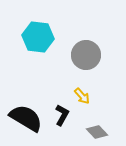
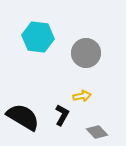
gray circle: moved 2 px up
yellow arrow: rotated 60 degrees counterclockwise
black semicircle: moved 3 px left, 1 px up
